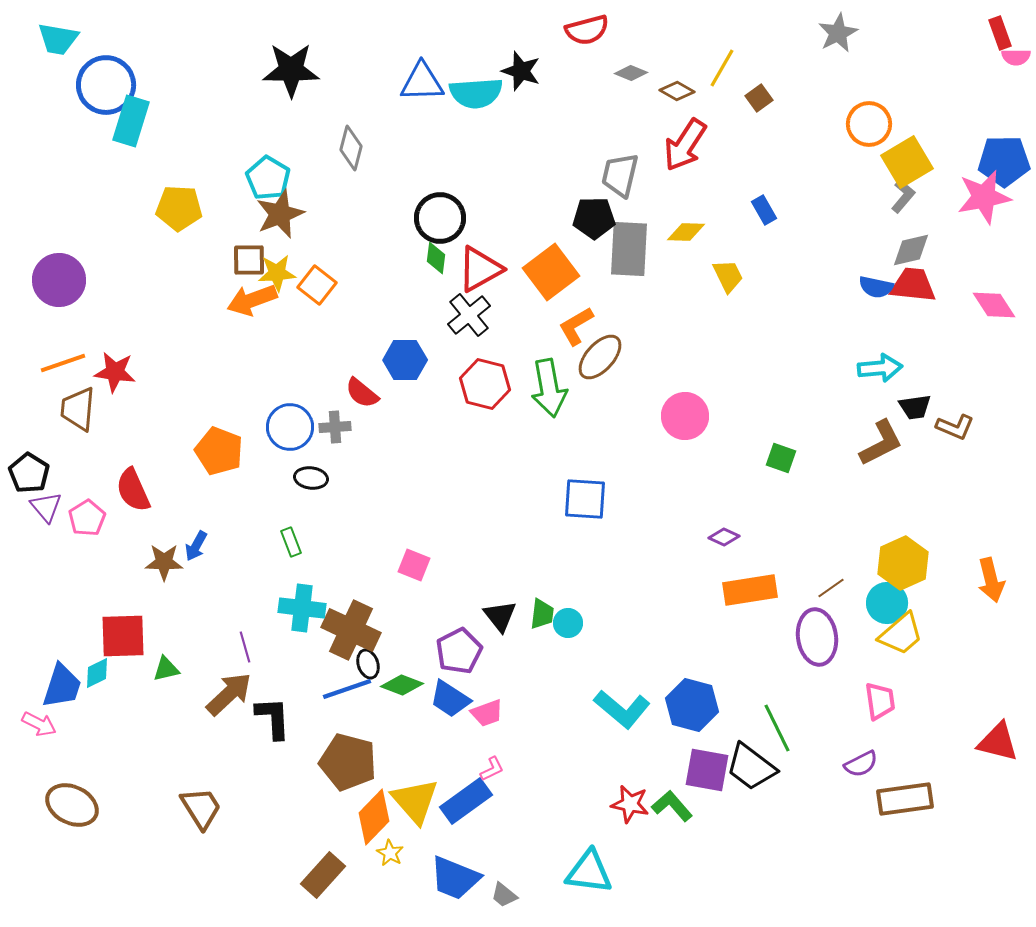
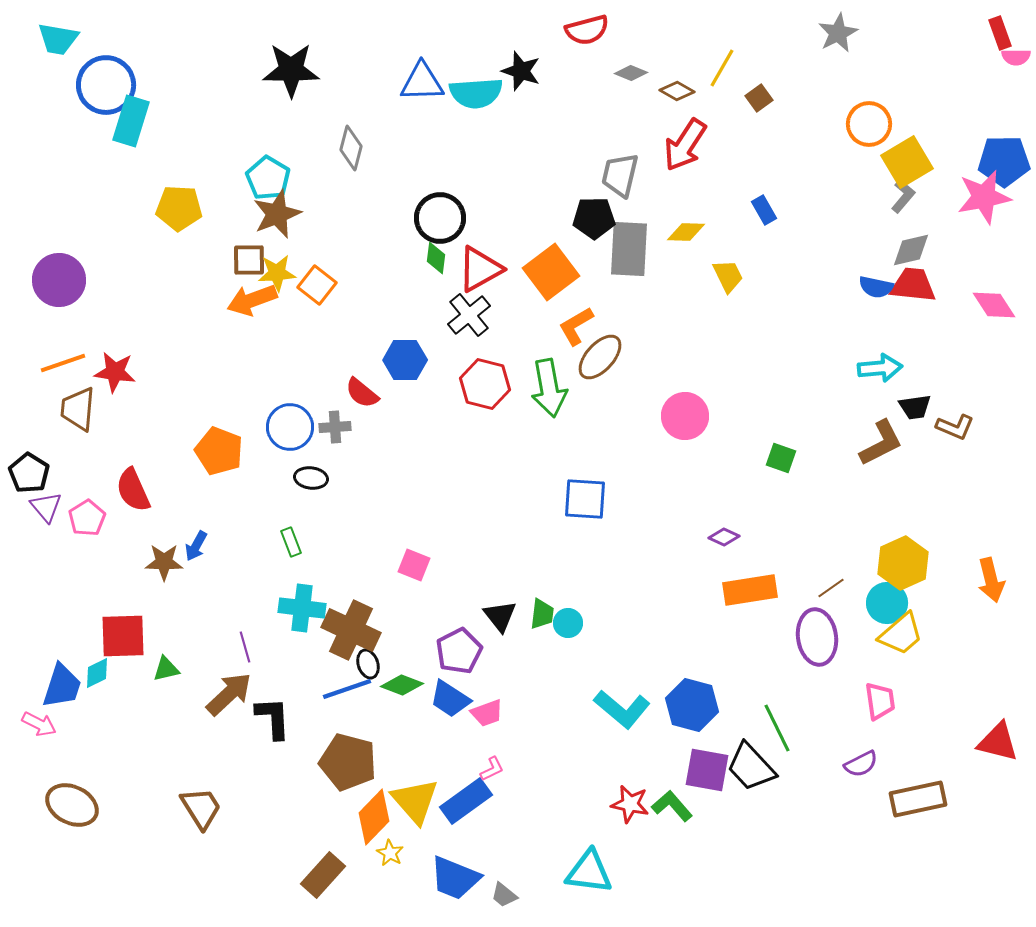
brown star at (280, 214): moved 3 px left
black trapezoid at (751, 767): rotated 10 degrees clockwise
brown rectangle at (905, 799): moved 13 px right; rotated 4 degrees counterclockwise
